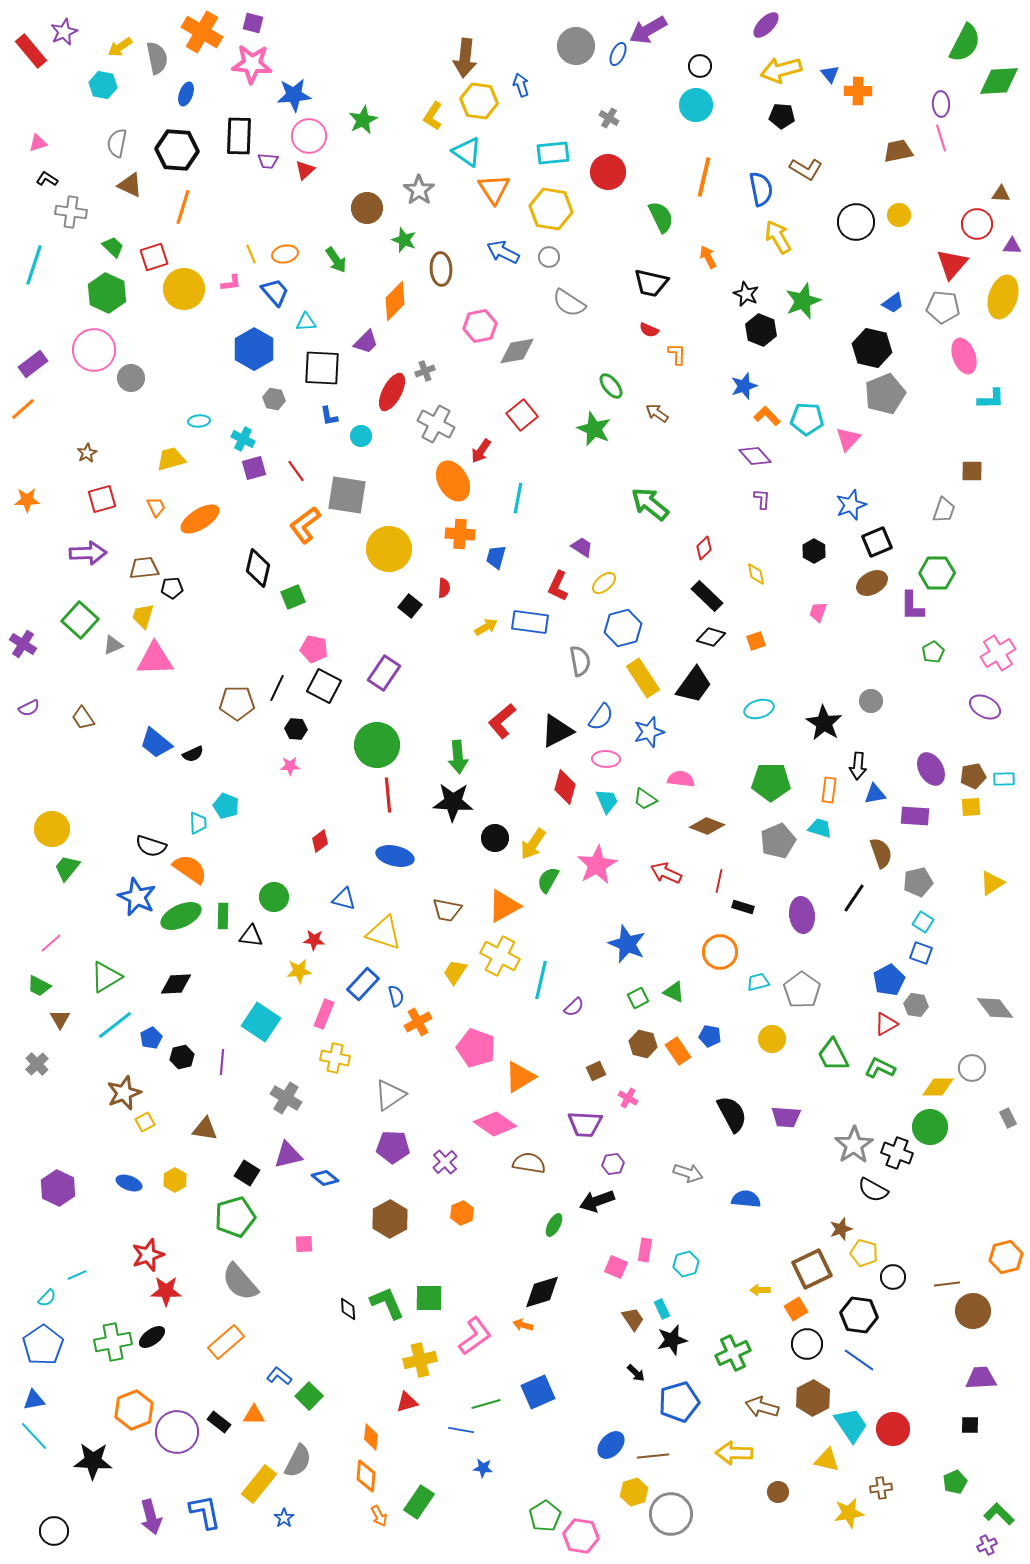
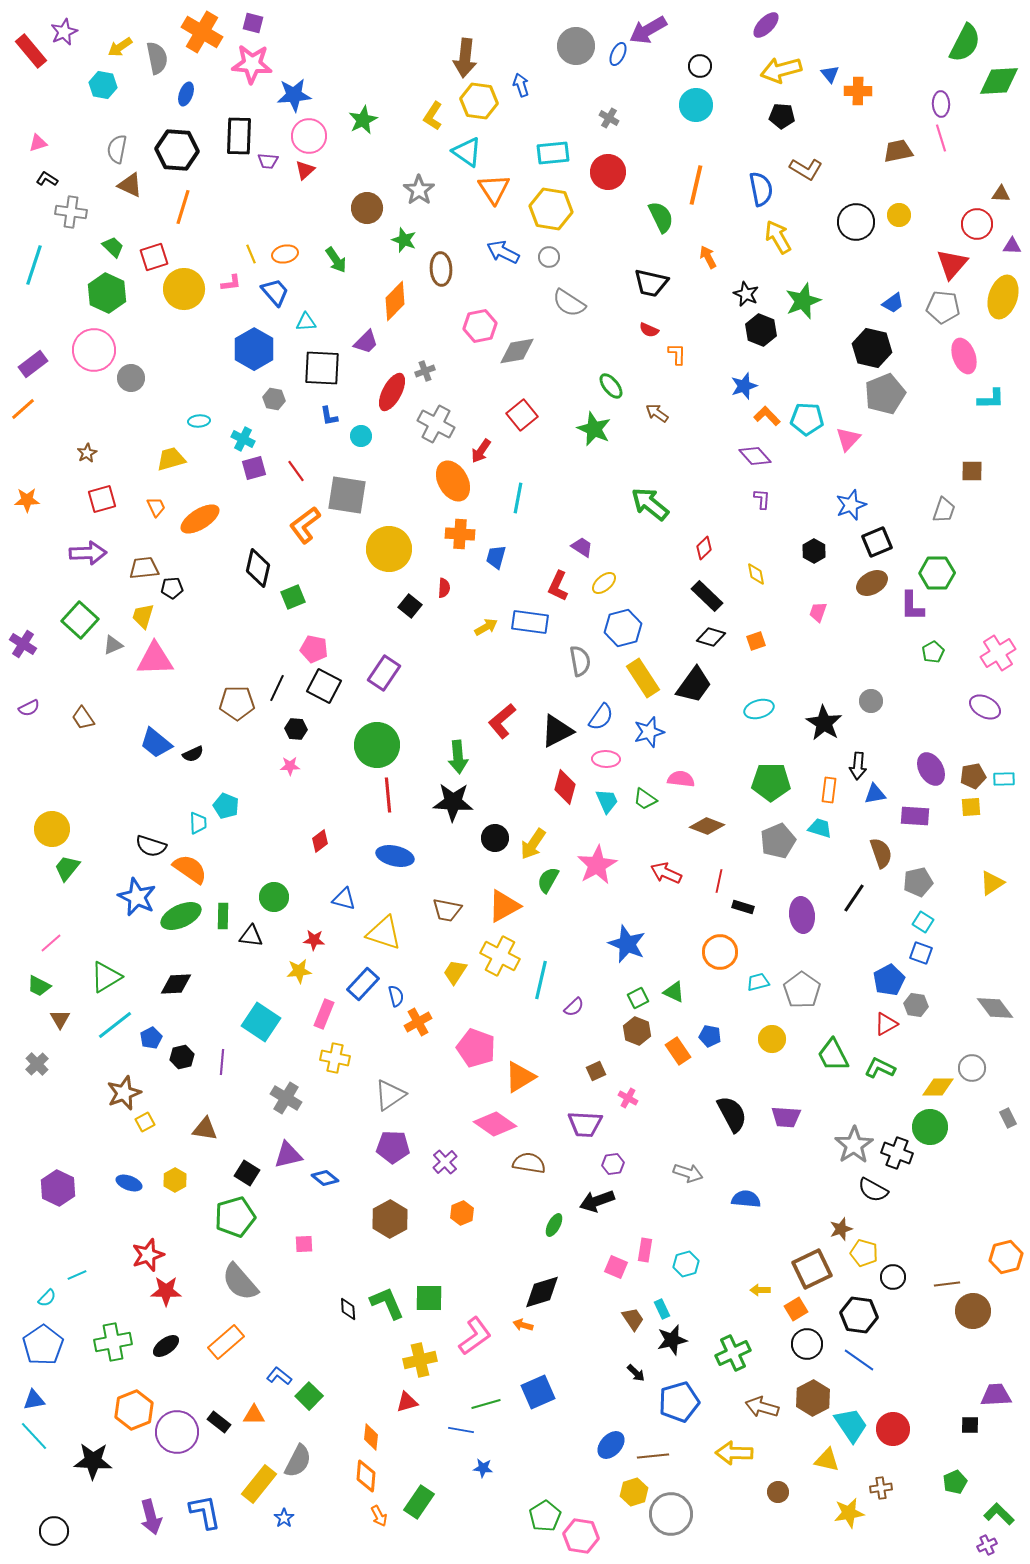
gray semicircle at (117, 143): moved 6 px down
orange line at (704, 177): moved 8 px left, 8 px down
brown hexagon at (643, 1044): moved 6 px left, 13 px up; rotated 8 degrees clockwise
black ellipse at (152, 1337): moved 14 px right, 9 px down
purple trapezoid at (981, 1378): moved 15 px right, 17 px down
